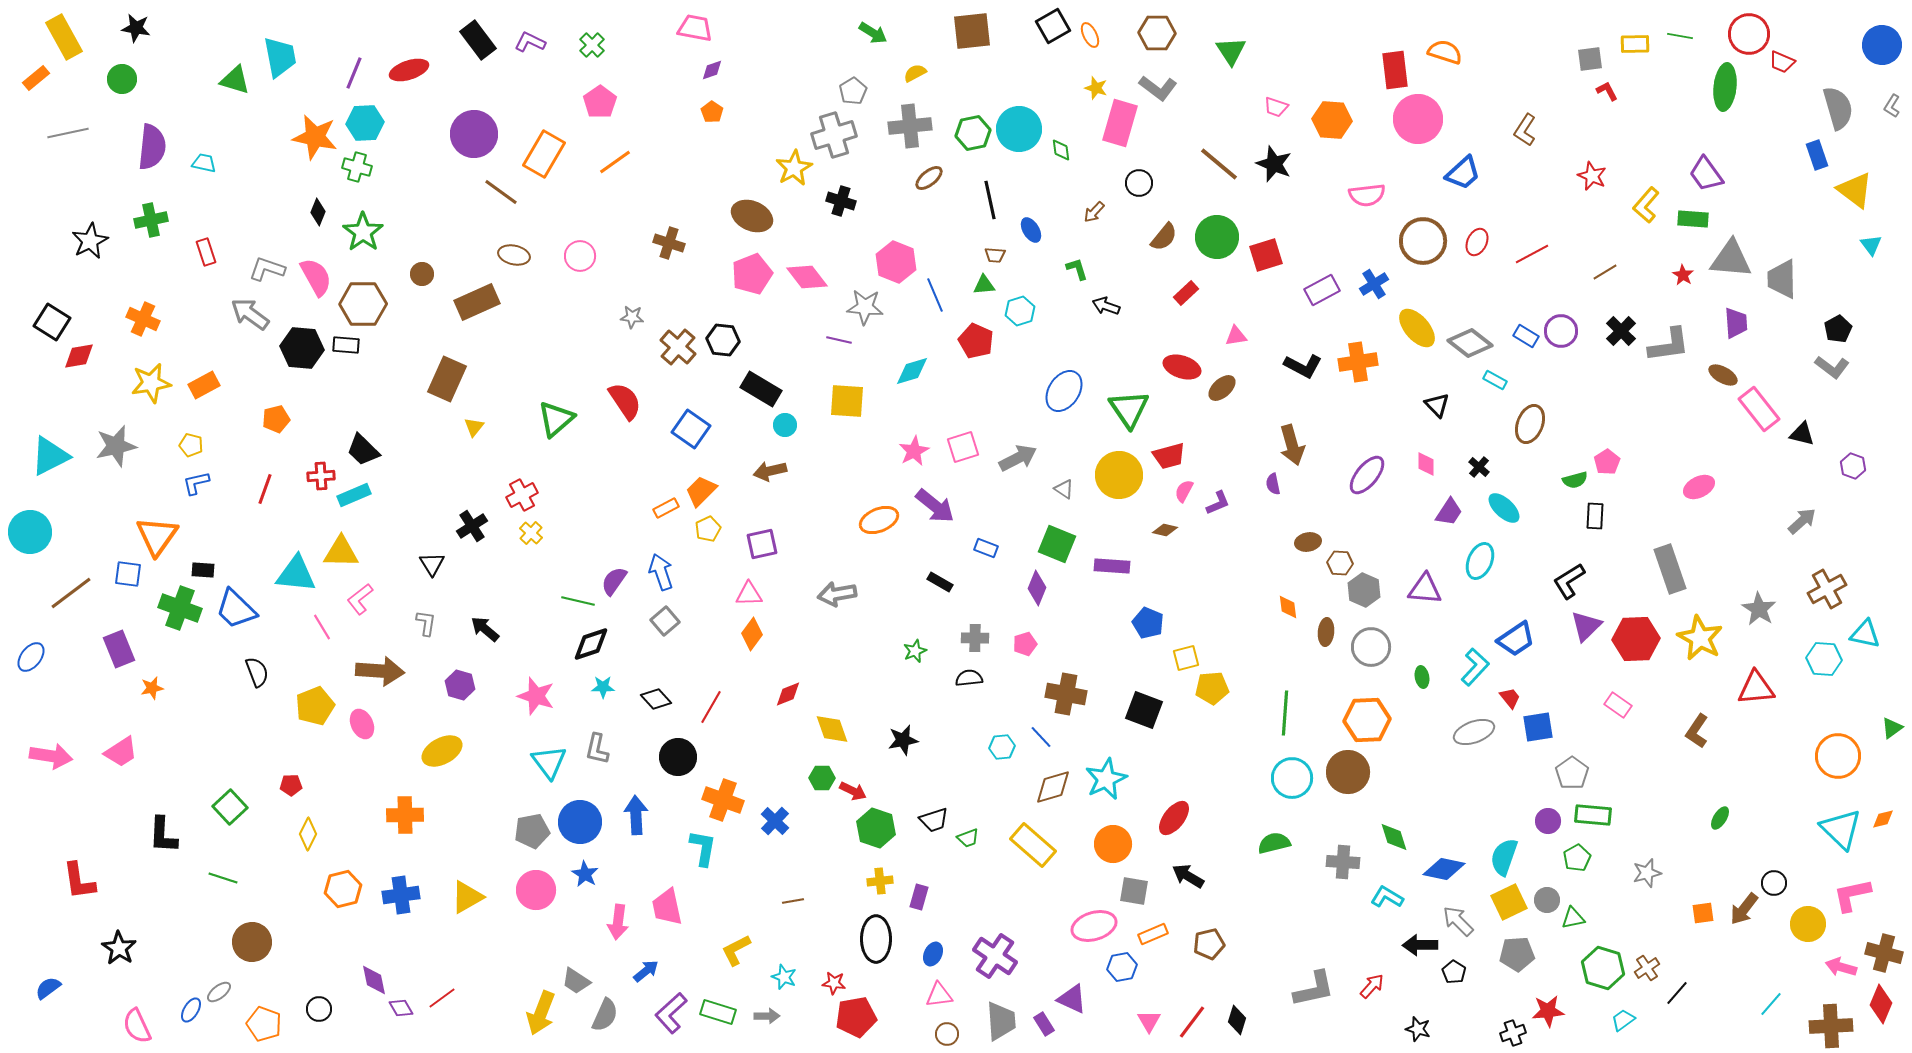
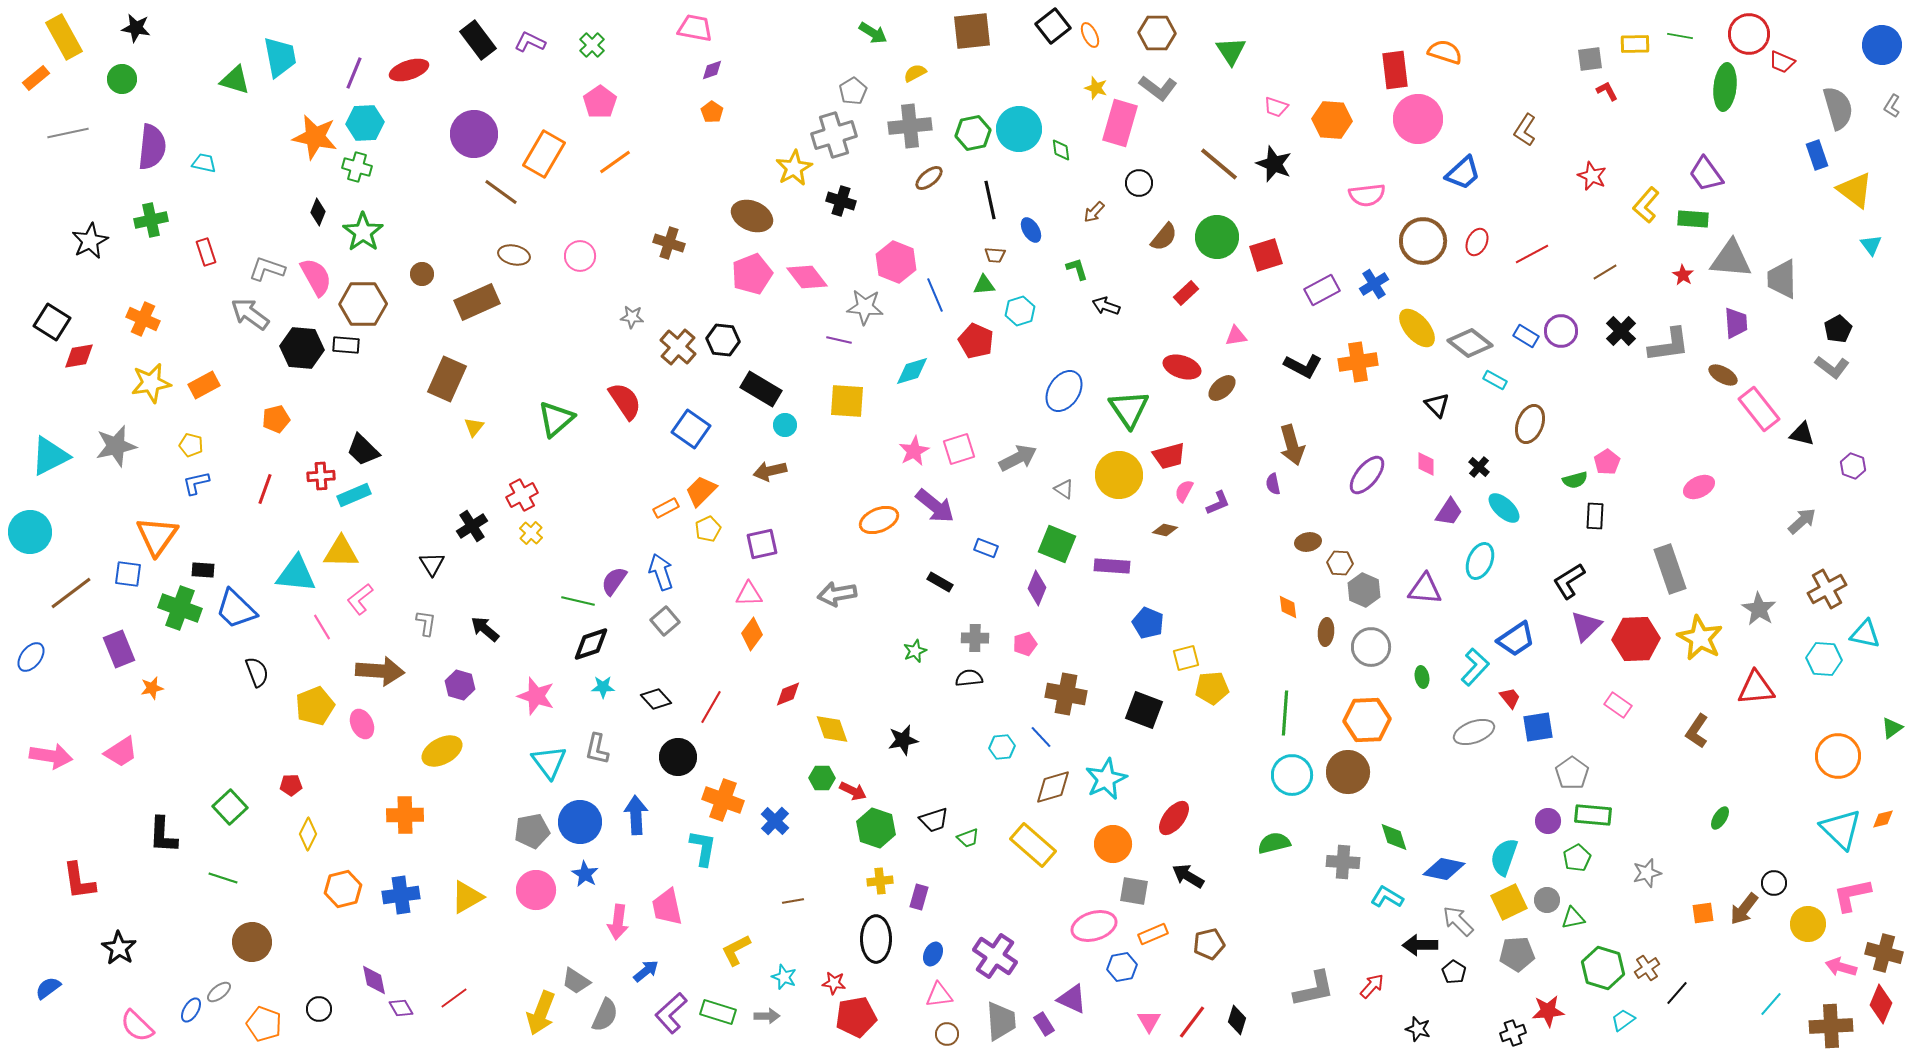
black square at (1053, 26): rotated 8 degrees counterclockwise
pink square at (963, 447): moved 4 px left, 2 px down
cyan circle at (1292, 778): moved 3 px up
red line at (442, 998): moved 12 px right
pink semicircle at (137, 1026): rotated 21 degrees counterclockwise
